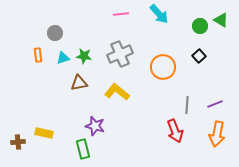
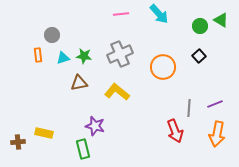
gray circle: moved 3 px left, 2 px down
gray line: moved 2 px right, 3 px down
